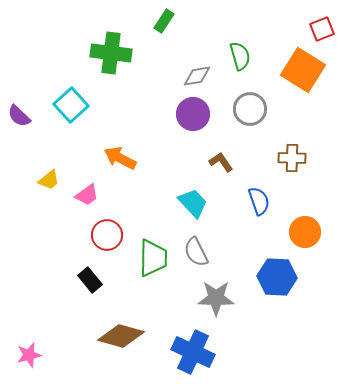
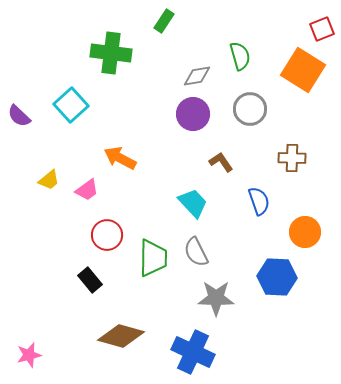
pink trapezoid: moved 5 px up
